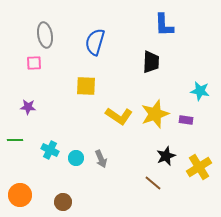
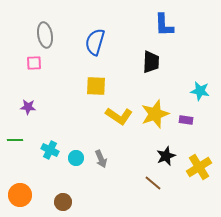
yellow square: moved 10 px right
